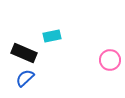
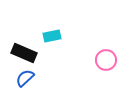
pink circle: moved 4 px left
